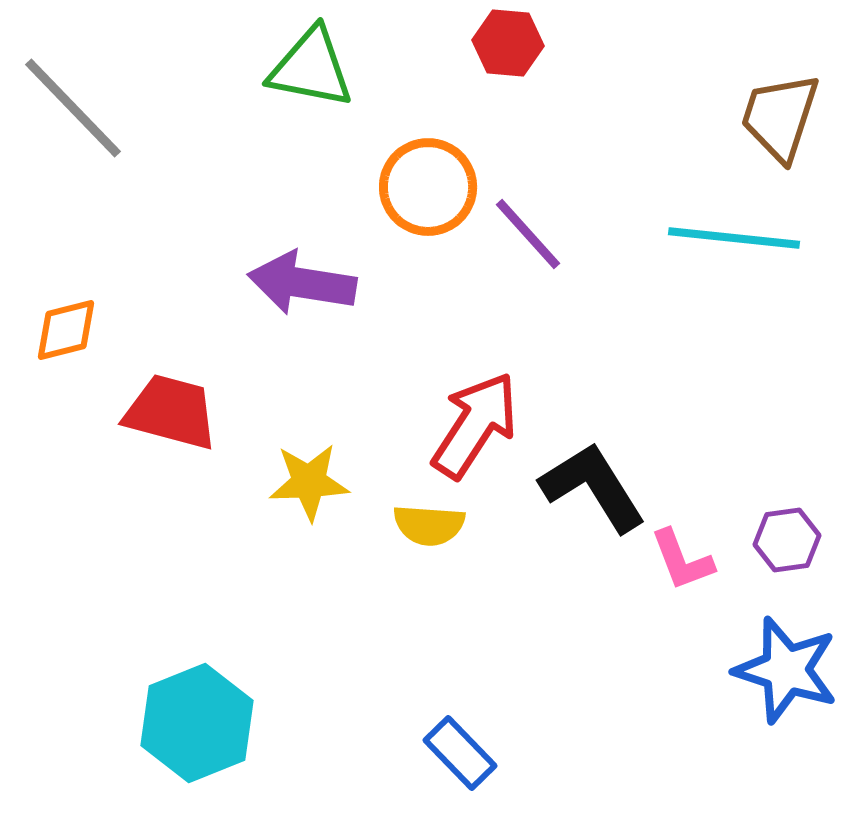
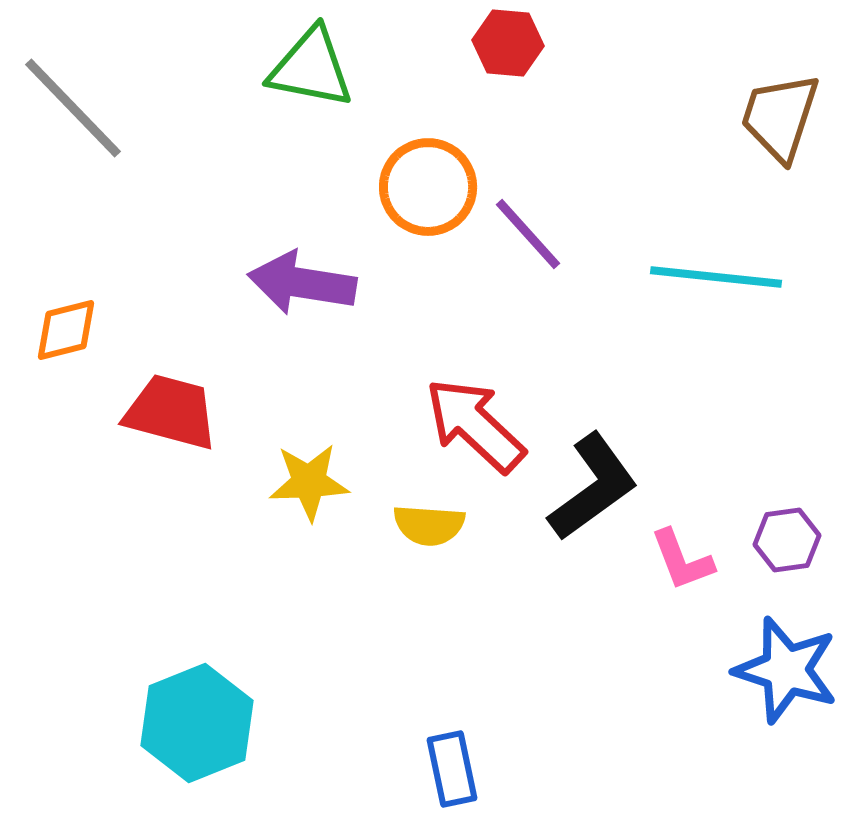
cyan line: moved 18 px left, 39 px down
red arrow: rotated 80 degrees counterclockwise
black L-shape: rotated 86 degrees clockwise
blue rectangle: moved 8 px left, 16 px down; rotated 32 degrees clockwise
